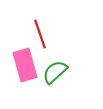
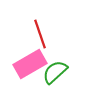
pink rectangle: moved 5 px right, 1 px up; rotated 76 degrees clockwise
